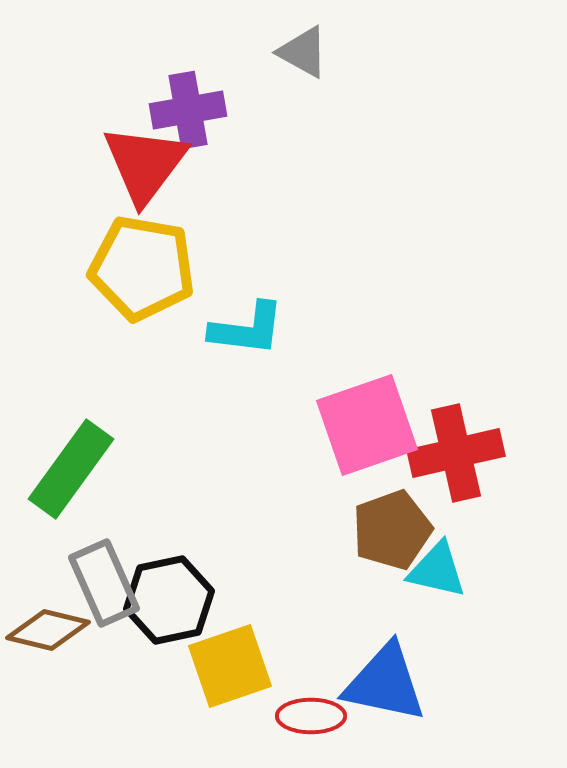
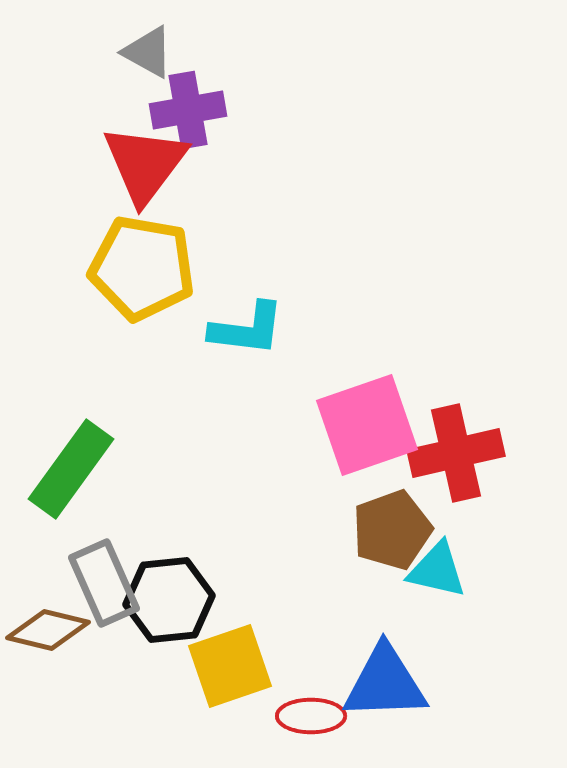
gray triangle: moved 155 px left
black hexagon: rotated 6 degrees clockwise
blue triangle: rotated 14 degrees counterclockwise
